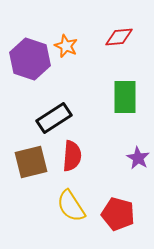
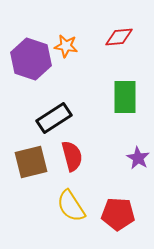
orange star: rotated 15 degrees counterclockwise
purple hexagon: moved 1 px right
red semicircle: rotated 20 degrees counterclockwise
red pentagon: rotated 12 degrees counterclockwise
